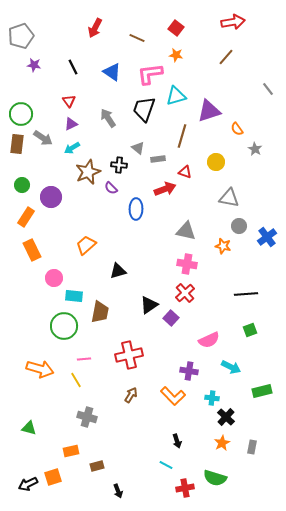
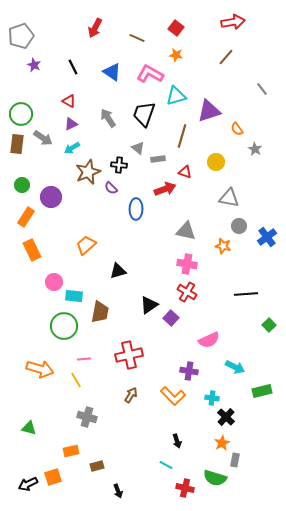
purple star at (34, 65): rotated 16 degrees clockwise
pink L-shape at (150, 74): rotated 36 degrees clockwise
gray line at (268, 89): moved 6 px left
red triangle at (69, 101): rotated 24 degrees counterclockwise
black trapezoid at (144, 109): moved 5 px down
pink circle at (54, 278): moved 4 px down
red cross at (185, 293): moved 2 px right, 1 px up; rotated 18 degrees counterclockwise
green square at (250, 330): moved 19 px right, 5 px up; rotated 24 degrees counterclockwise
cyan arrow at (231, 367): moved 4 px right
gray rectangle at (252, 447): moved 17 px left, 13 px down
red cross at (185, 488): rotated 24 degrees clockwise
